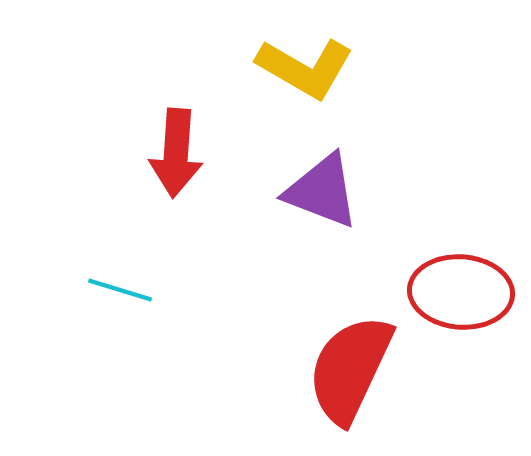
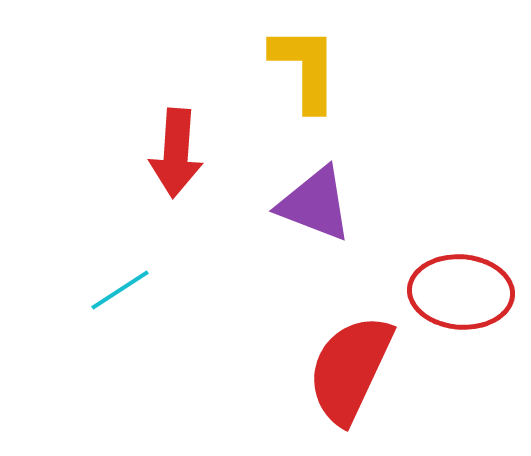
yellow L-shape: rotated 120 degrees counterclockwise
purple triangle: moved 7 px left, 13 px down
cyan line: rotated 50 degrees counterclockwise
